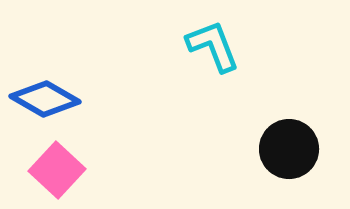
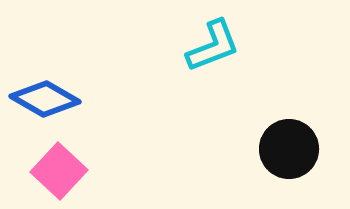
cyan L-shape: rotated 90 degrees clockwise
pink square: moved 2 px right, 1 px down
